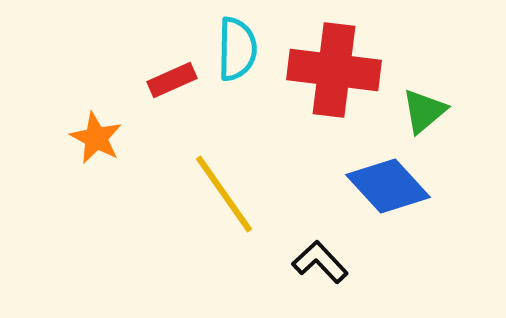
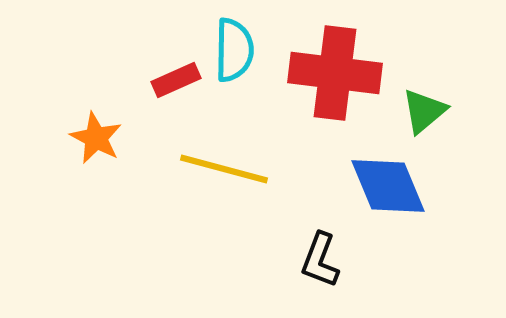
cyan semicircle: moved 3 px left, 1 px down
red cross: moved 1 px right, 3 px down
red rectangle: moved 4 px right
blue diamond: rotated 20 degrees clockwise
yellow line: moved 25 px up; rotated 40 degrees counterclockwise
black L-shape: moved 2 px up; rotated 116 degrees counterclockwise
